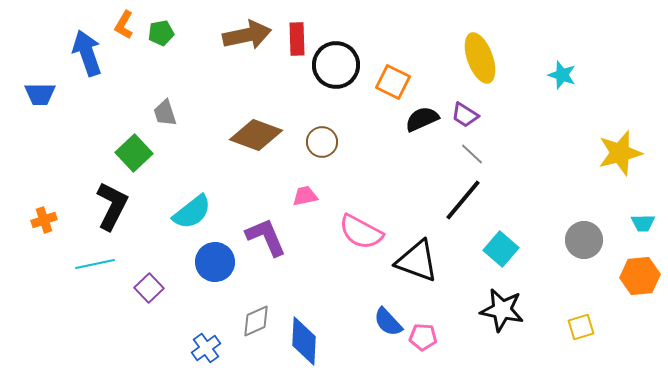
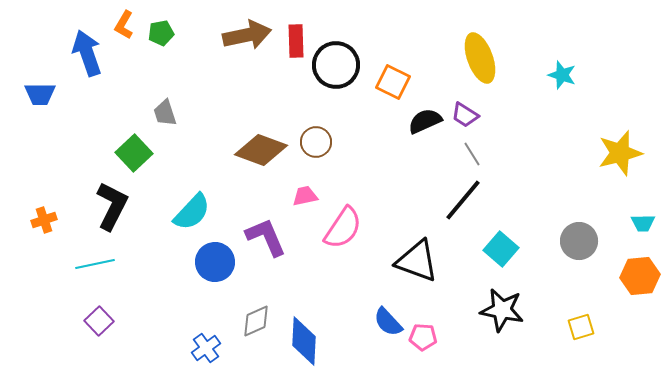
red rectangle: moved 1 px left, 2 px down
black semicircle: moved 3 px right, 2 px down
brown diamond: moved 5 px right, 15 px down
brown circle: moved 6 px left
gray line: rotated 15 degrees clockwise
cyan semicircle: rotated 9 degrees counterclockwise
pink semicircle: moved 18 px left, 4 px up; rotated 84 degrees counterclockwise
gray circle: moved 5 px left, 1 px down
purple square: moved 50 px left, 33 px down
